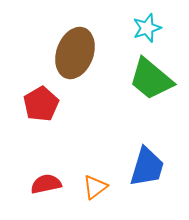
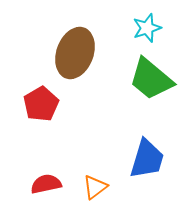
blue trapezoid: moved 8 px up
